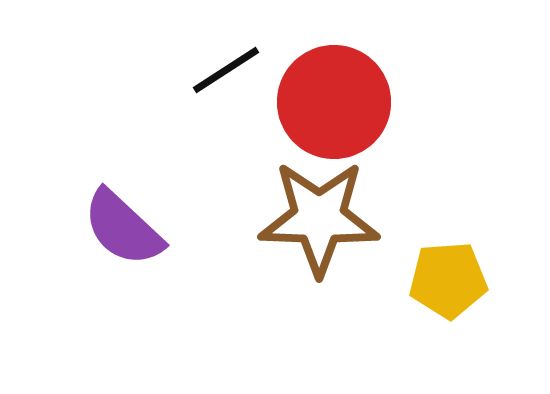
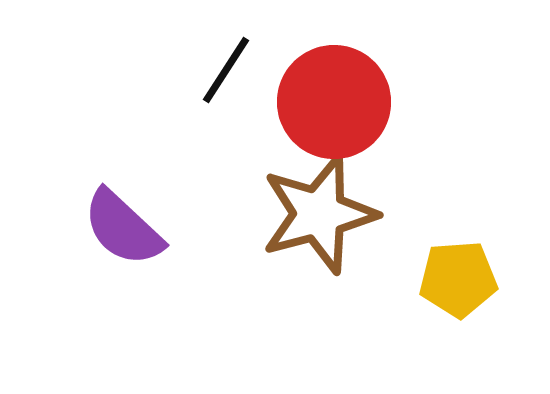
black line: rotated 24 degrees counterclockwise
brown star: moved 4 px up; rotated 17 degrees counterclockwise
yellow pentagon: moved 10 px right, 1 px up
